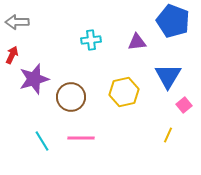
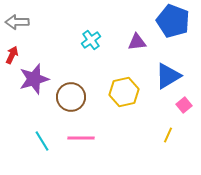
cyan cross: rotated 30 degrees counterclockwise
blue triangle: rotated 28 degrees clockwise
